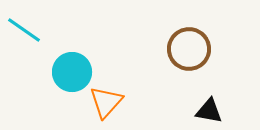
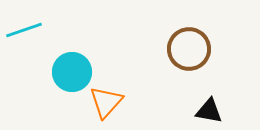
cyan line: rotated 54 degrees counterclockwise
